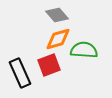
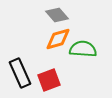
green semicircle: moved 1 px left, 1 px up
red square: moved 15 px down
